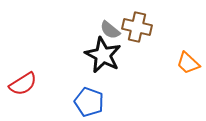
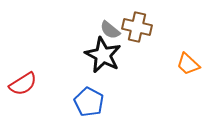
orange trapezoid: moved 1 px down
blue pentagon: rotated 8 degrees clockwise
